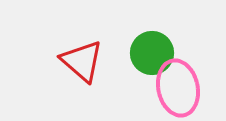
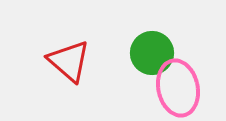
red triangle: moved 13 px left
